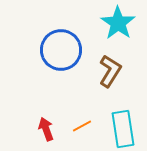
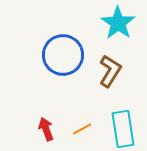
blue circle: moved 2 px right, 5 px down
orange line: moved 3 px down
